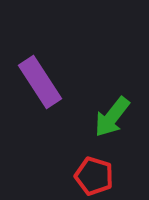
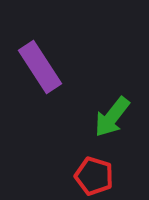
purple rectangle: moved 15 px up
